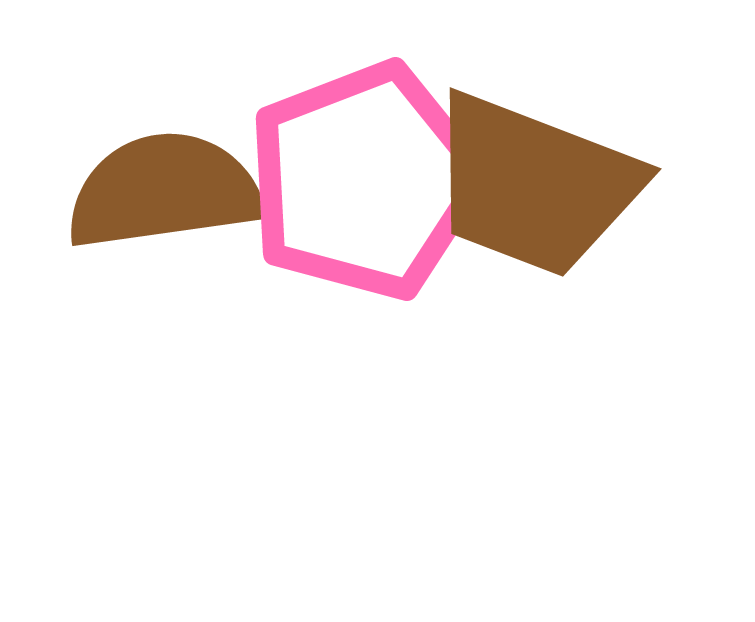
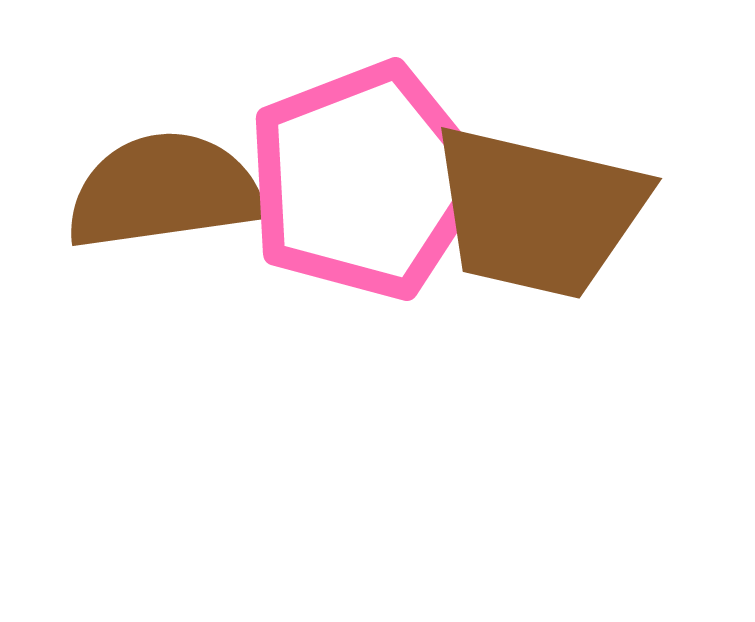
brown trapezoid: moved 4 px right, 27 px down; rotated 8 degrees counterclockwise
